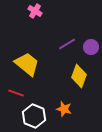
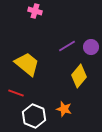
pink cross: rotated 16 degrees counterclockwise
purple line: moved 2 px down
yellow diamond: rotated 20 degrees clockwise
